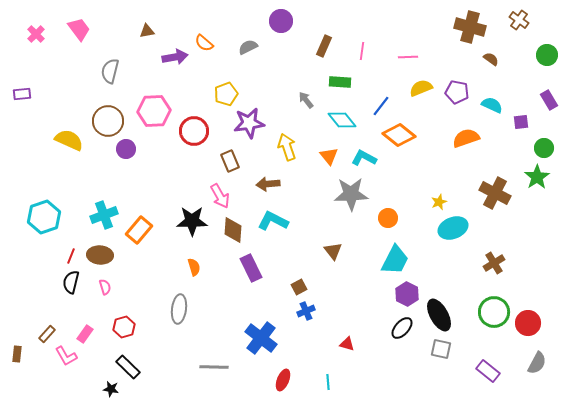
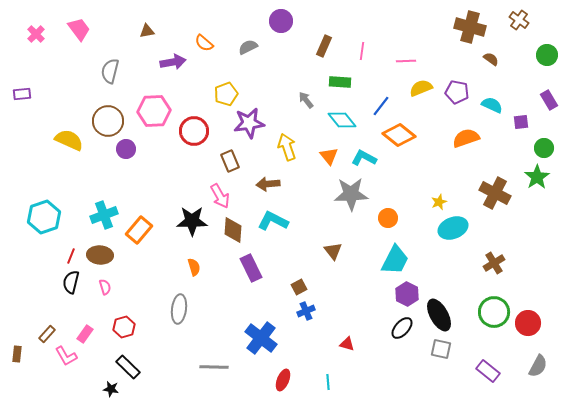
purple arrow at (175, 57): moved 2 px left, 5 px down
pink line at (408, 57): moved 2 px left, 4 px down
gray semicircle at (537, 363): moved 1 px right, 3 px down
